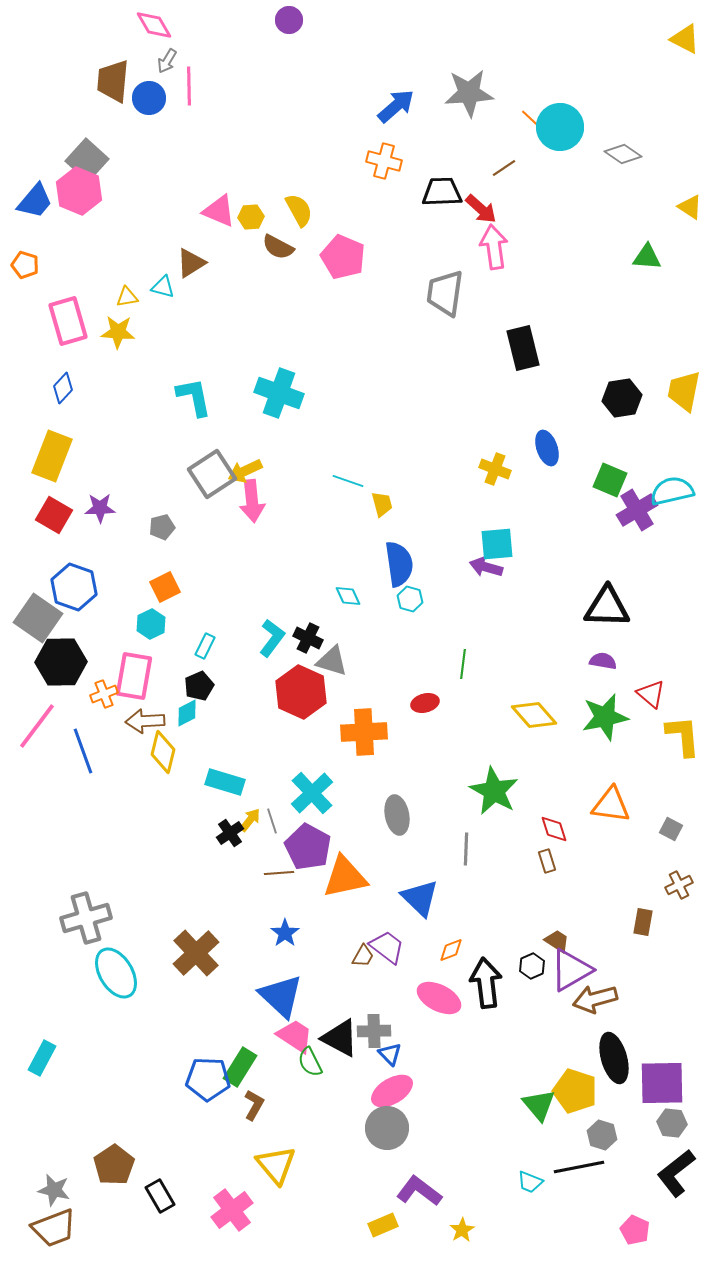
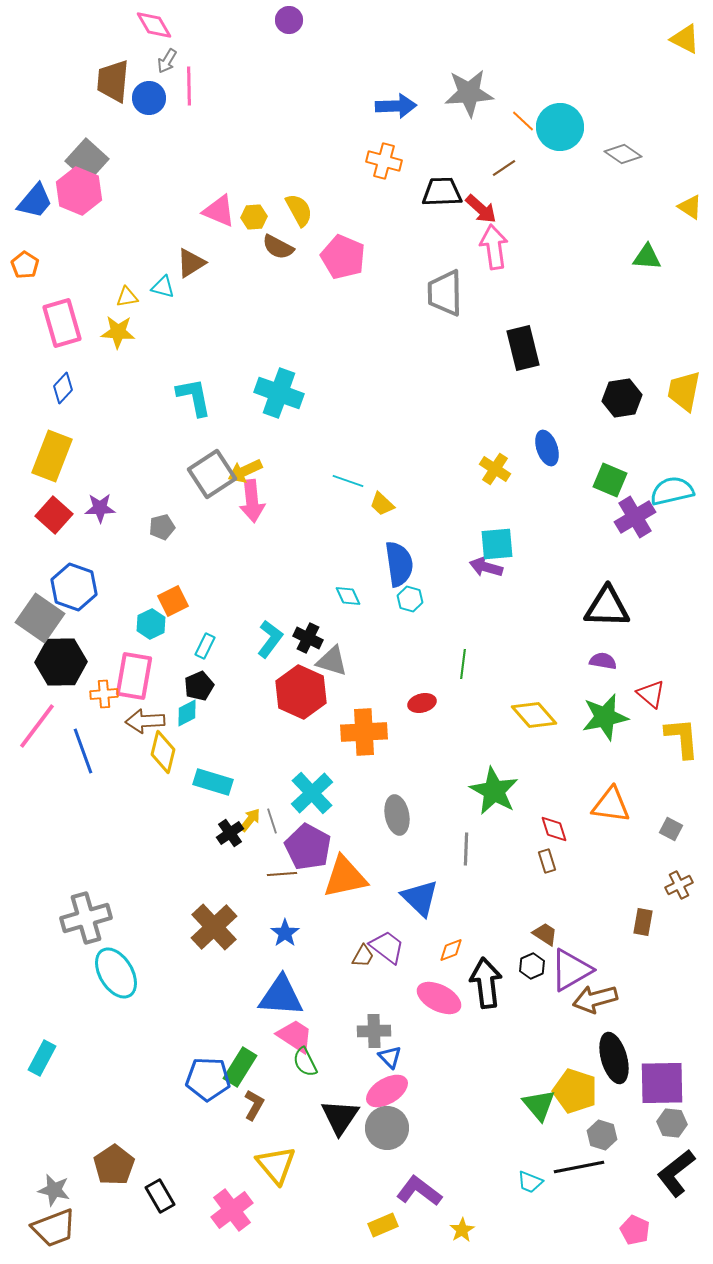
blue arrow at (396, 106): rotated 39 degrees clockwise
orange line at (532, 120): moved 9 px left, 1 px down
yellow hexagon at (251, 217): moved 3 px right
orange pentagon at (25, 265): rotated 16 degrees clockwise
gray trapezoid at (445, 293): rotated 9 degrees counterclockwise
pink rectangle at (68, 321): moved 6 px left, 2 px down
yellow cross at (495, 469): rotated 12 degrees clockwise
yellow trapezoid at (382, 504): rotated 148 degrees clockwise
purple cross at (637, 510): moved 2 px left, 7 px down
red square at (54, 515): rotated 12 degrees clockwise
orange square at (165, 587): moved 8 px right, 14 px down
gray square at (38, 618): moved 2 px right
cyan L-shape at (272, 638): moved 2 px left, 1 px down
orange cross at (104, 694): rotated 16 degrees clockwise
red ellipse at (425, 703): moved 3 px left
yellow L-shape at (683, 736): moved 1 px left, 2 px down
cyan rectangle at (225, 782): moved 12 px left
brown line at (279, 873): moved 3 px right, 1 px down
brown trapezoid at (557, 941): moved 12 px left, 7 px up
brown cross at (196, 953): moved 18 px right, 26 px up
blue triangle at (281, 996): rotated 39 degrees counterclockwise
black triangle at (340, 1038): moved 79 px down; rotated 36 degrees clockwise
blue triangle at (390, 1054): moved 3 px down
green semicircle at (310, 1062): moved 5 px left
pink ellipse at (392, 1091): moved 5 px left
